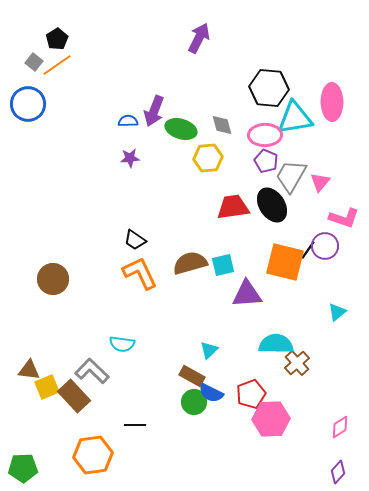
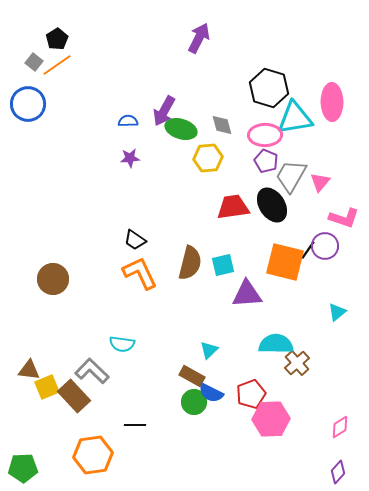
black hexagon at (269, 88): rotated 12 degrees clockwise
purple arrow at (154, 111): moved 10 px right; rotated 8 degrees clockwise
brown semicircle at (190, 263): rotated 120 degrees clockwise
